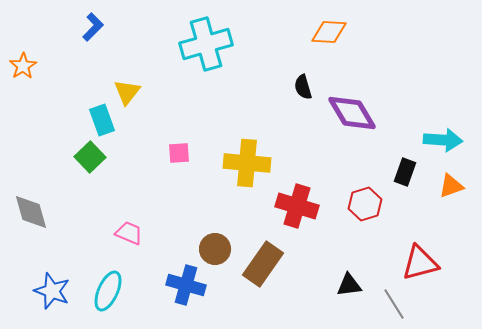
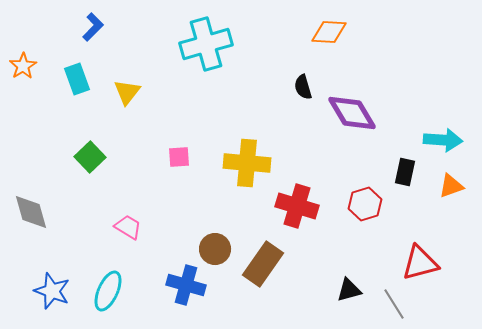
cyan rectangle: moved 25 px left, 41 px up
pink square: moved 4 px down
black rectangle: rotated 8 degrees counterclockwise
pink trapezoid: moved 1 px left, 6 px up; rotated 8 degrees clockwise
black triangle: moved 5 px down; rotated 8 degrees counterclockwise
